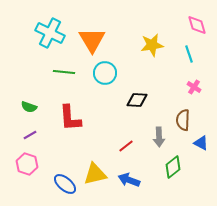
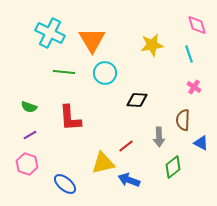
yellow triangle: moved 8 px right, 11 px up
